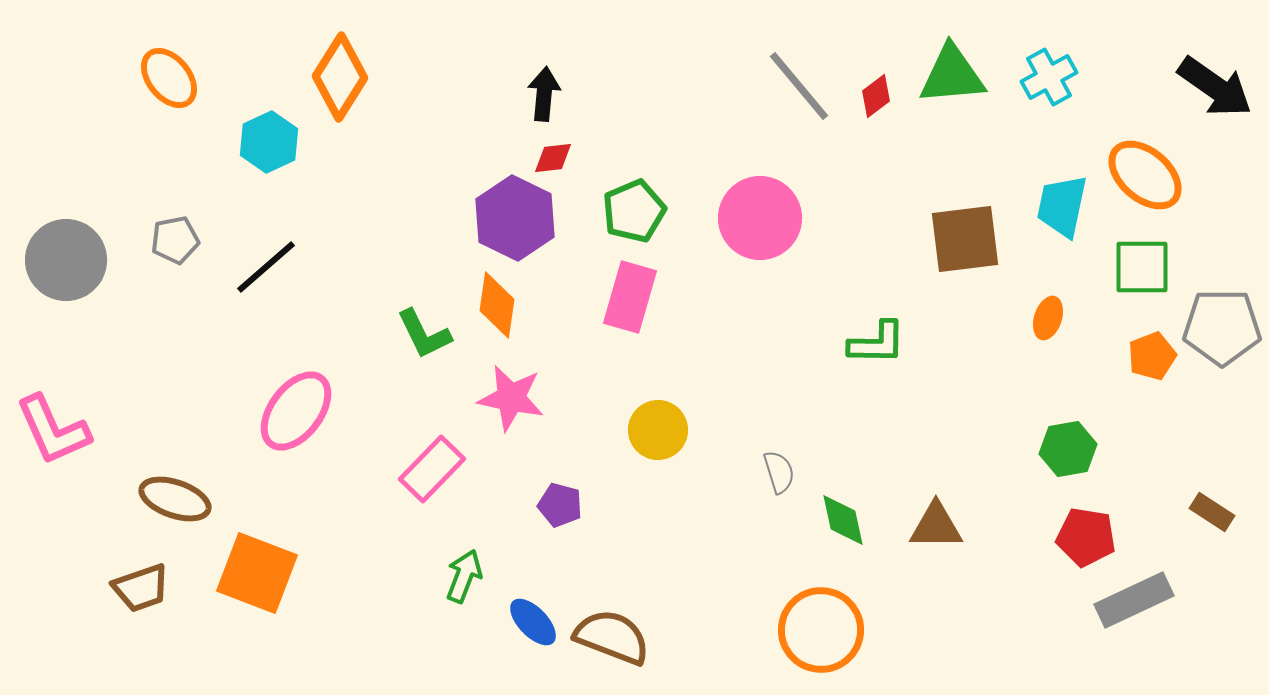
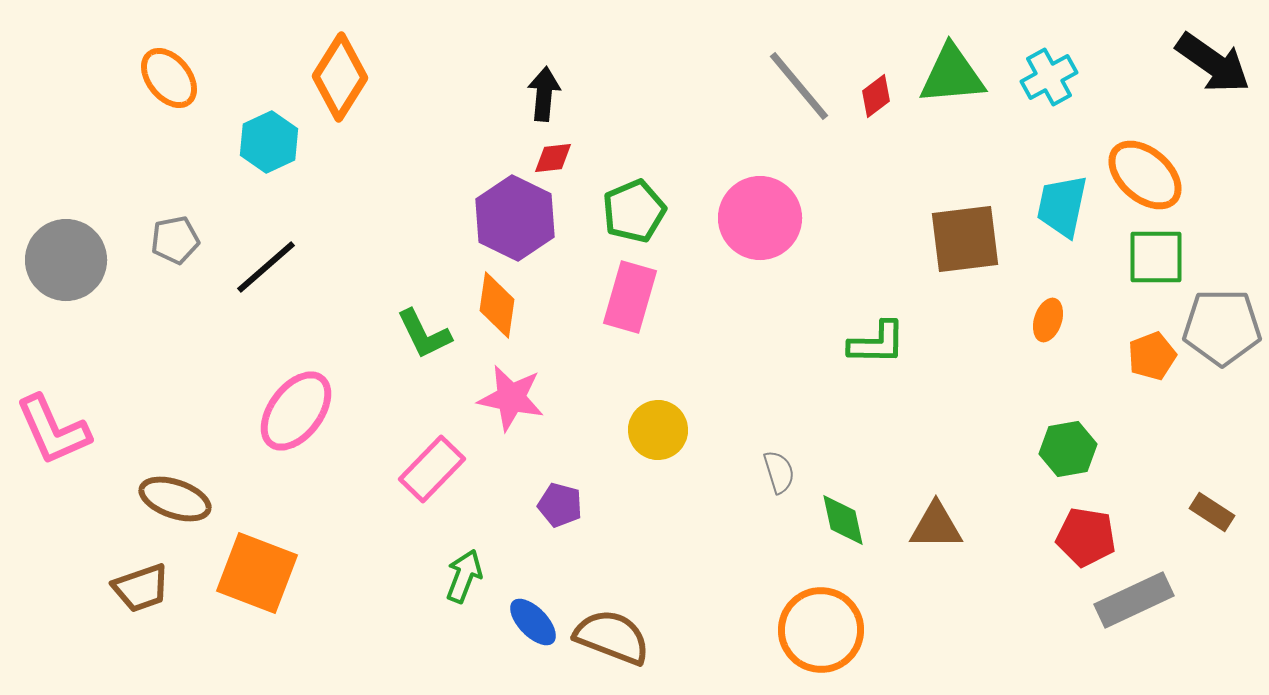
black arrow at (1215, 87): moved 2 px left, 24 px up
green square at (1142, 267): moved 14 px right, 10 px up
orange ellipse at (1048, 318): moved 2 px down
